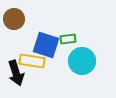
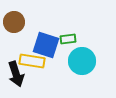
brown circle: moved 3 px down
black arrow: moved 1 px down
